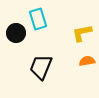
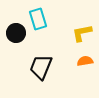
orange semicircle: moved 2 px left
